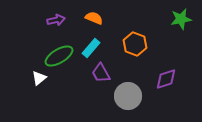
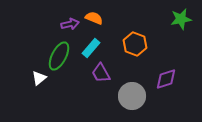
purple arrow: moved 14 px right, 4 px down
green ellipse: rotated 32 degrees counterclockwise
gray circle: moved 4 px right
